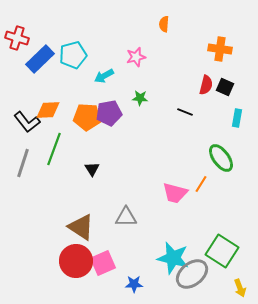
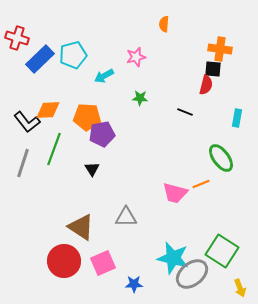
black square: moved 12 px left, 18 px up; rotated 18 degrees counterclockwise
purple pentagon: moved 7 px left, 21 px down
orange line: rotated 36 degrees clockwise
red circle: moved 12 px left
